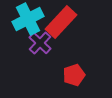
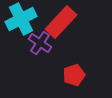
cyan cross: moved 7 px left
purple cross: rotated 10 degrees counterclockwise
